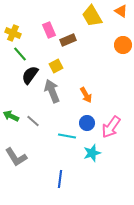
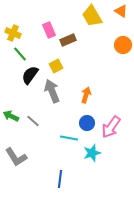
orange arrow: rotated 133 degrees counterclockwise
cyan line: moved 2 px right, 2 px down
